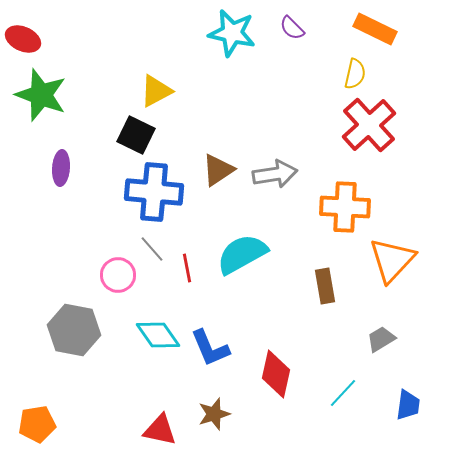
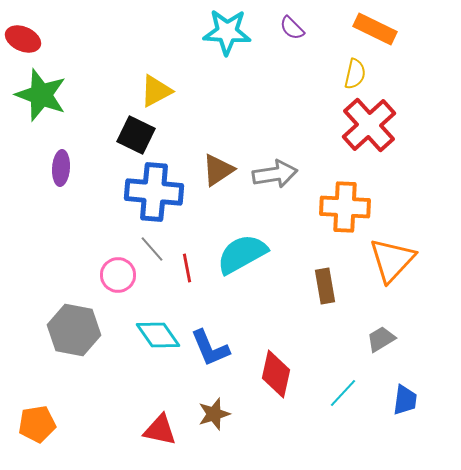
cyan star: moved 5 px left, 1 px up; rotated 9 degrees counterclockwise
blue trapezoid: moved 3 px left, 5 px up
